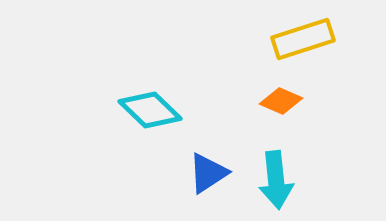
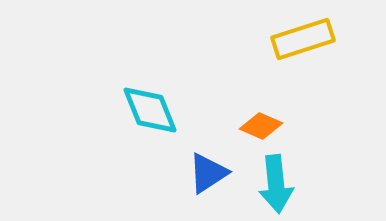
orange diamond: moved 20 px left, 25 px down
cyan diamond: rotated 24 degrees clockwise
cyan arrow: moved 4 px down
